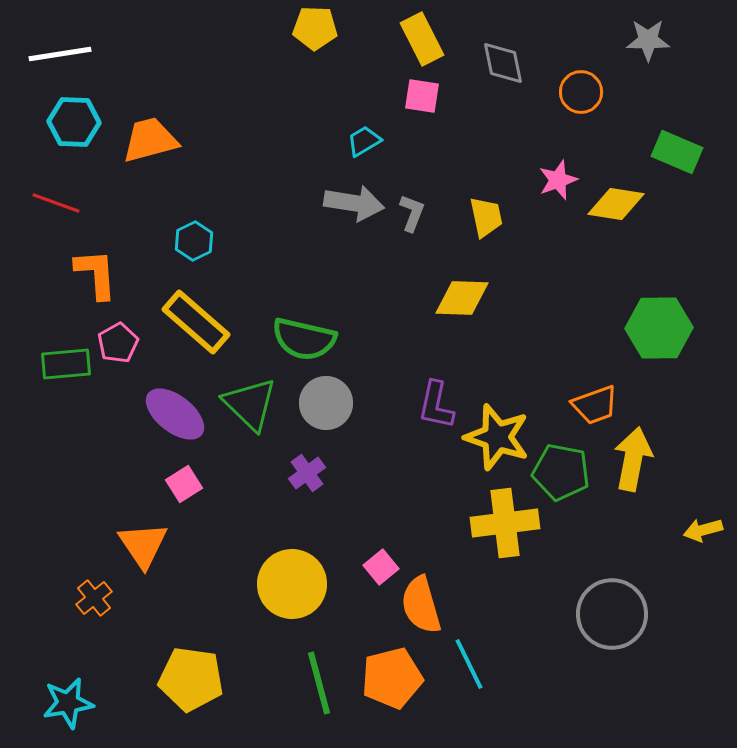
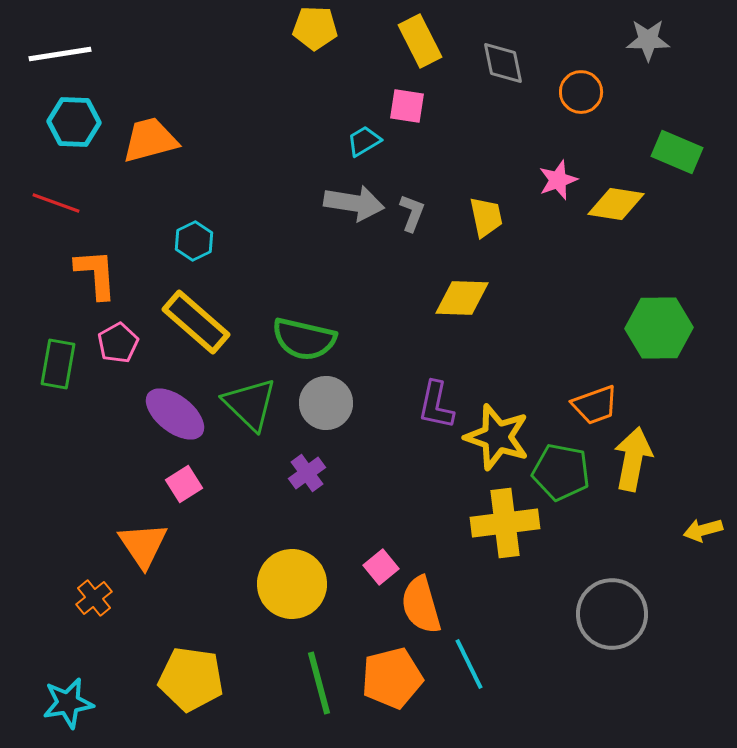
yellow rectangle at (422, 39): moved 2 px left, 2 px down
pink square at (422, 96): moved 15 px left, 10 px down
green rectangle at (66, 364): moved 8 px left; rotated 75 degrees counterclockwise
